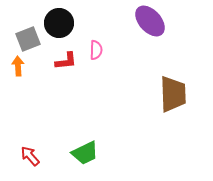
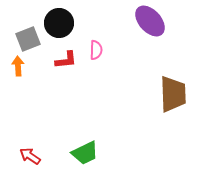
red L-shape: moved 1 px up
red arrow: rotated 15 degrees counterclockwise
